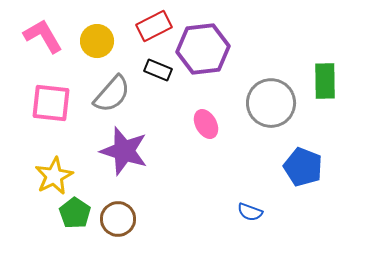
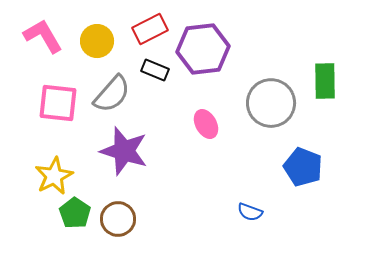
red rectangle: moved 4 px left, 3 px down
black rectangle: moved 3 px left
pink square: moved 7 px right
